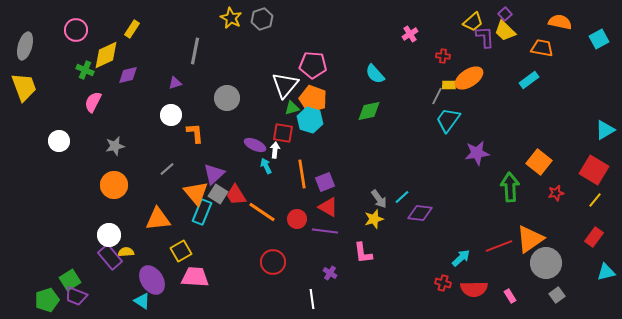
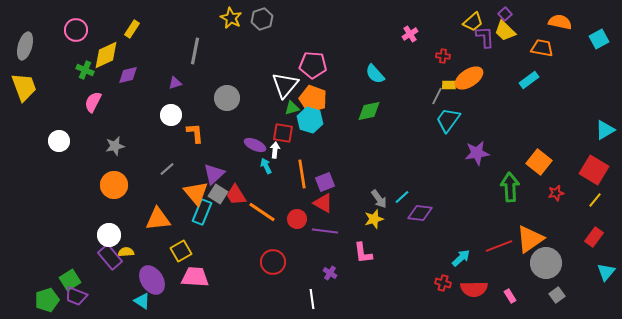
red triangle at (328, 207): moved 5 px left, 4 px up
cyan triangle at (606, 272): rotated 36 degrees counterclockwise
